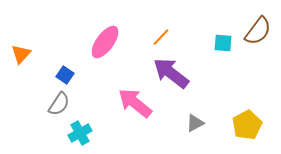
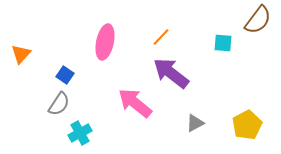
brown semicircle: moved 11 px up
pink ellipse: rotated 24 degrees counterclockwise
